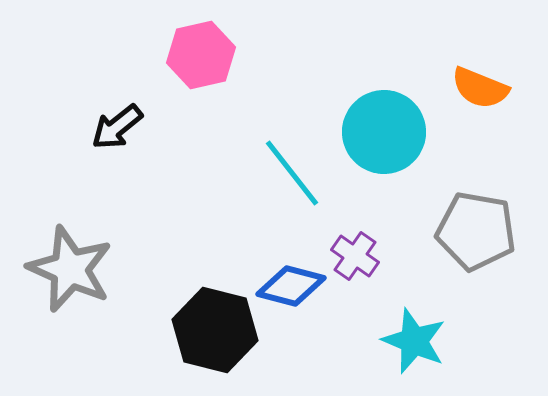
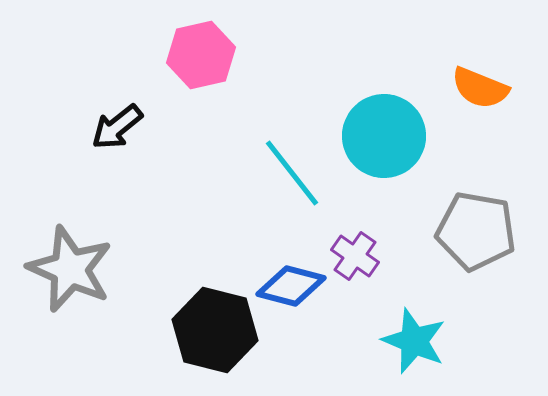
cyan circle: moved 4 px down
